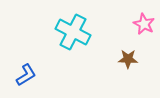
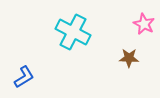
brown star: moved 1 px right, 1 px up
blue L-shape: moved 2 px left, 2 px down
